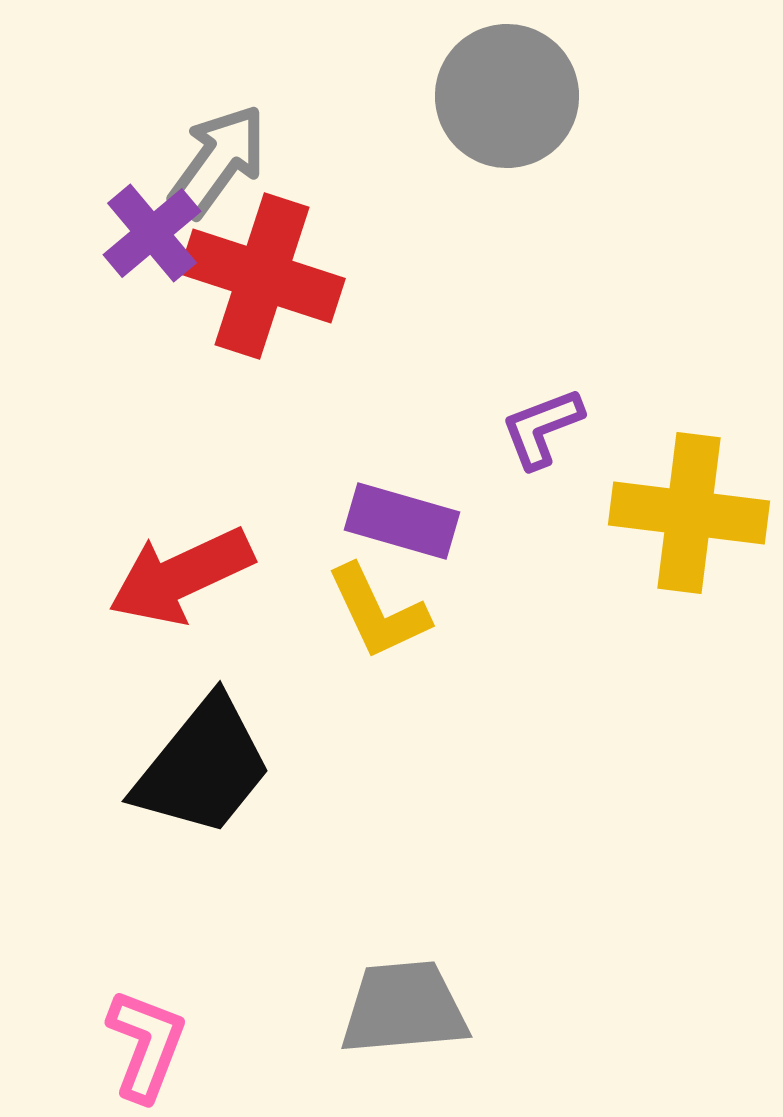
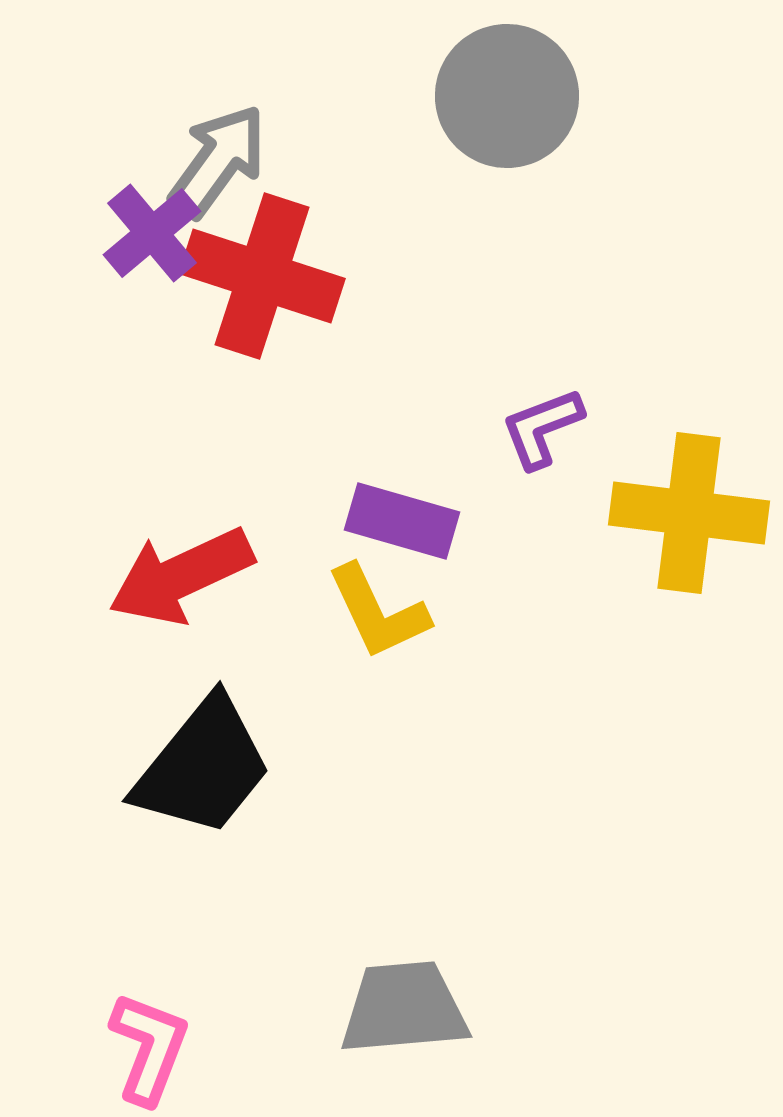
pink L-shape: moved 3 px right, 3 px down
